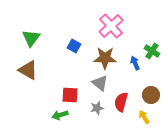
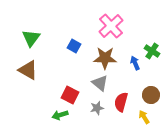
red square: rotated 24 degrees clockwise
